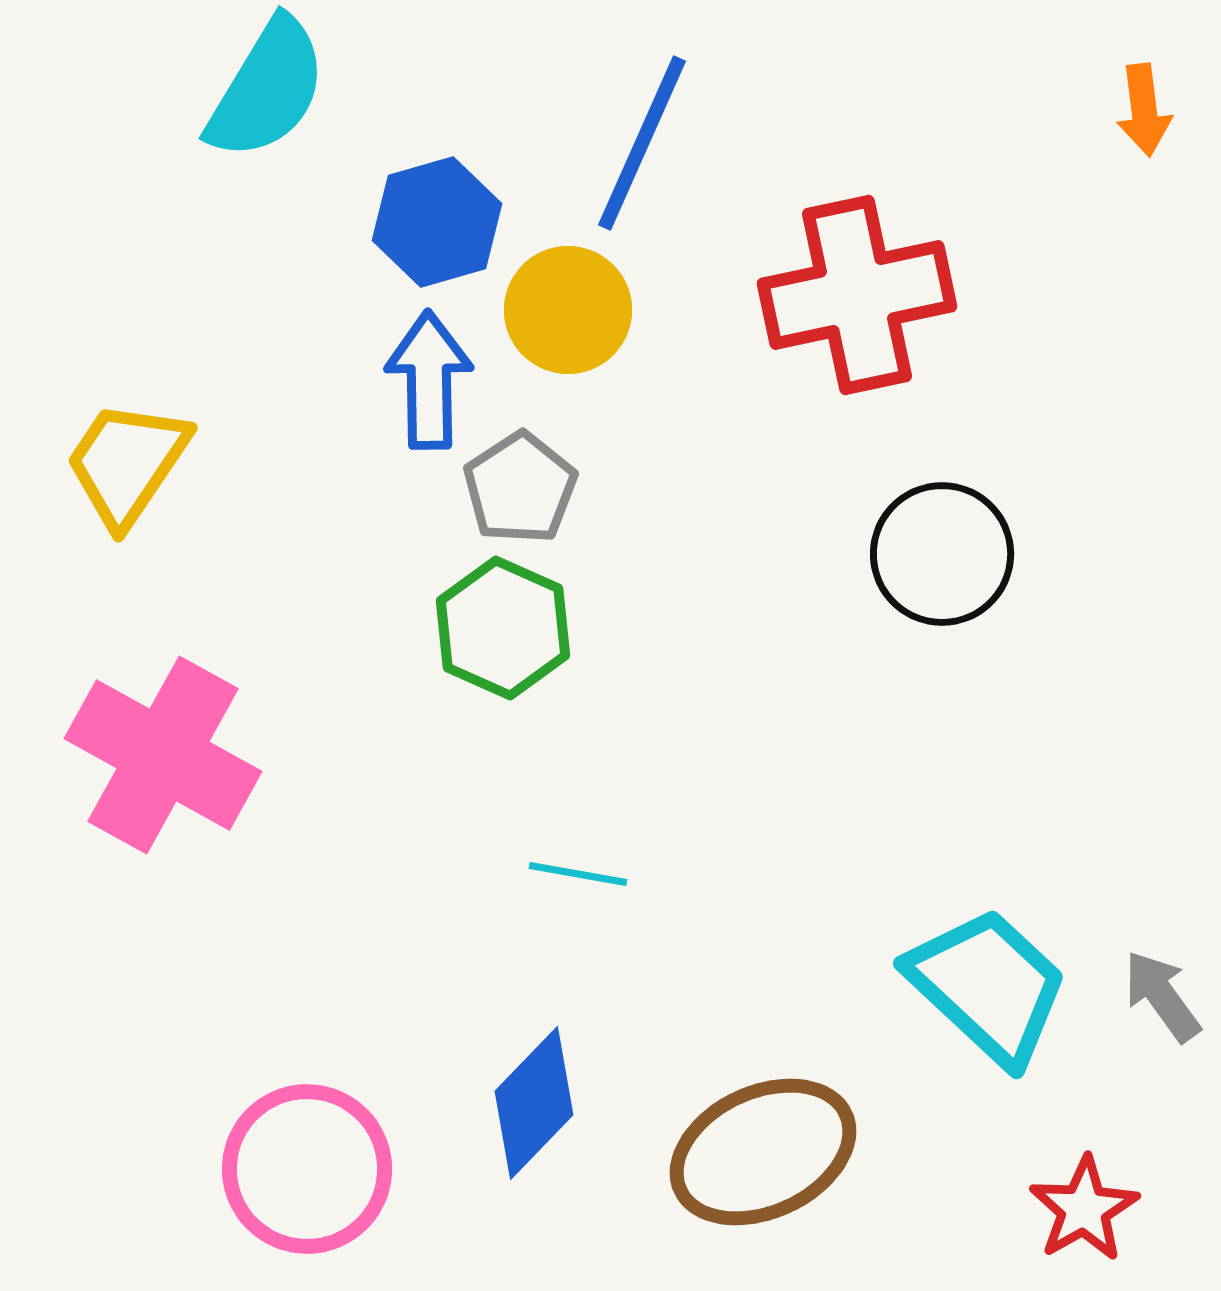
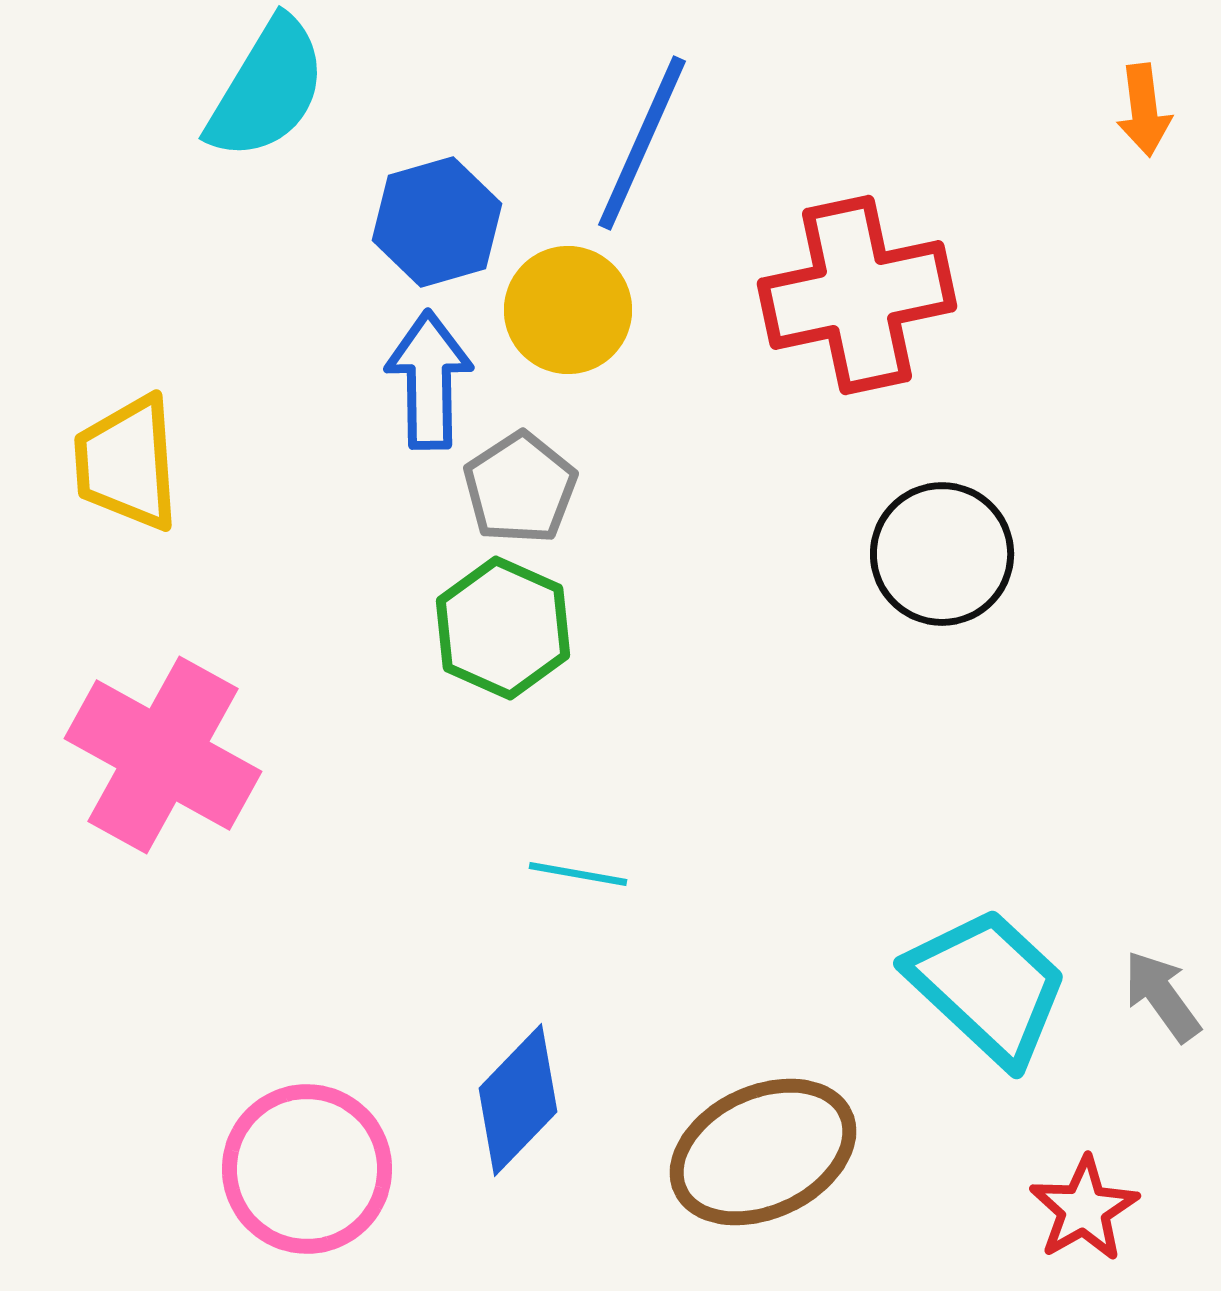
yellow trapezoid: rotated 38 degrees counterclockwise
blue diamond: moved 16 px left, 3 px up
